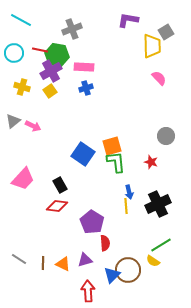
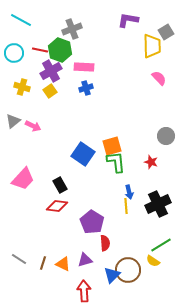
green hexagon: moved 3 px right, 5 px up; rotated 10 degrees clockwise
brown line: rotated 16 degrees clockwise
red arrow: moved 4 px left
